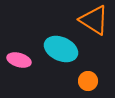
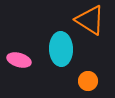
orange triangle: moved 4 px left
cyan ellipse: rotated 64 degrees clockwise
